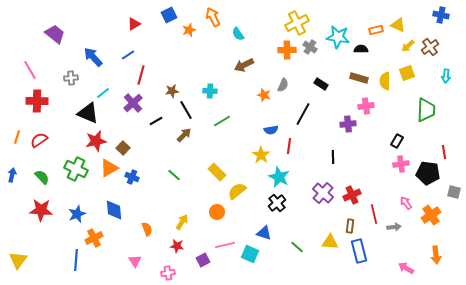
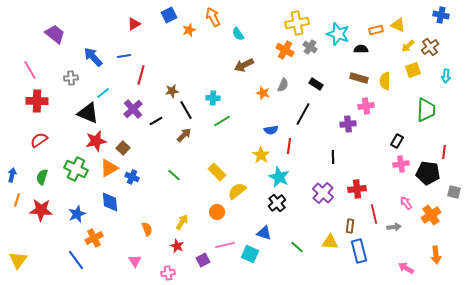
yellow cross at (297, 23): rotated 15 degrees clockwise
cyan star at (338, 37): moved 3 px up; rotated 10 degrees clockwise
orange cross at (287, 50): moved 2 px left; rotated 30 degrees clockwise
blue line at (128, 55): moved 4 px left, 1 px down; rotated 24 degrees clockwise
yellow square at (407, 73): moved 6 px right, 3 px up
black rectangle at (321, 84): moved 5 px left
cyan cross at (210, 91): moved 3 px right, 7 px down
orange star at (264, 95): moved 1 px left, 2 px up
purple cross at (133, 103): moved 6 px down
orange line at (17, 137): moved 63 px down
red line at (444, 152): rotated 16 degrees clockwise
green semicircle at (42, 177): rotated 119 degrees counterclockwise
red cross at (352, 195): moved 5 px right, 6 px up; rotated 18 degrees clockwise
blue diamond at (114, 210): moved 4 px left, 8 px up
red star at (177, 246): rotated 16 degrees clockwise
blue line at (76, 260): rotated 40 degrees counterclockwise
